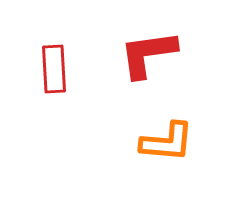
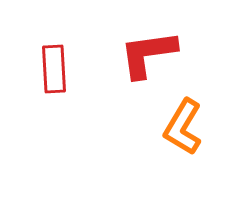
orange L-shape: moved 16 px right, 15 px up; rotated 116 degrees clockwise
